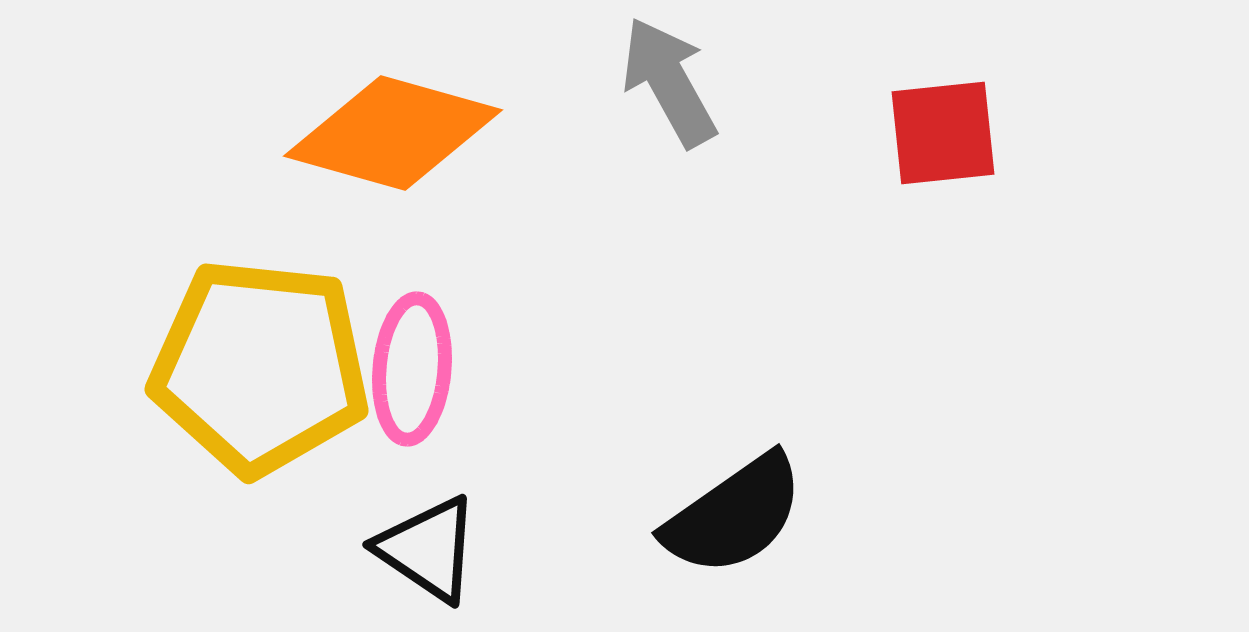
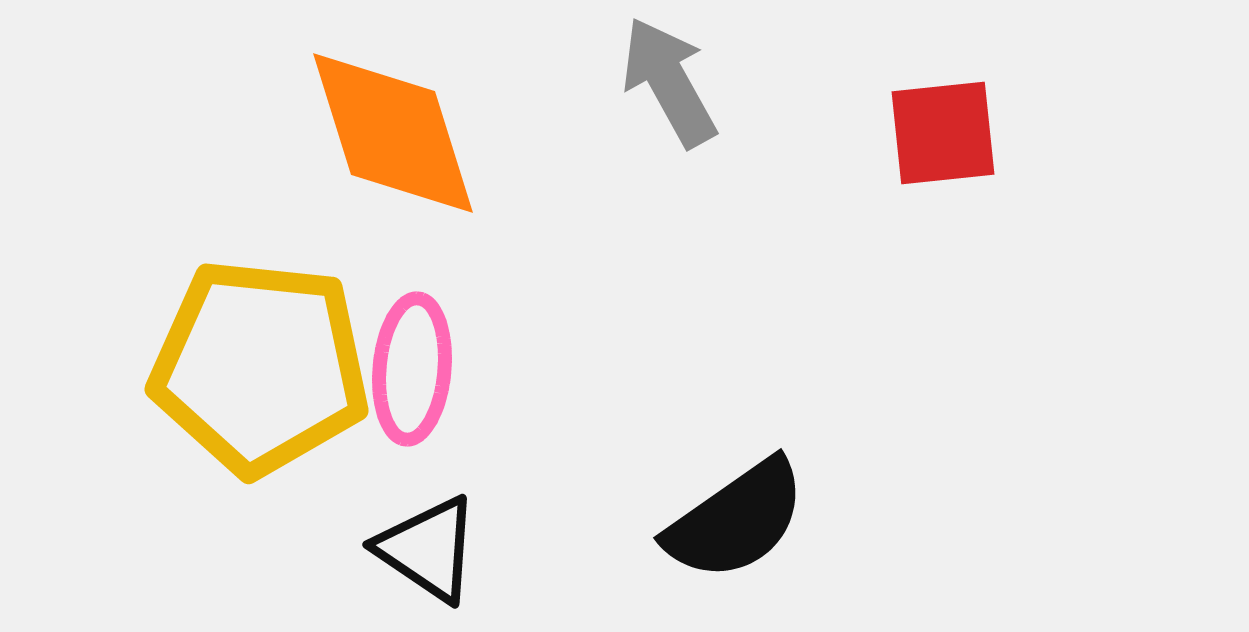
orange diamond: rotated 57 degrees clockwise
black semicircle: moved 2 px right, 5 px down
